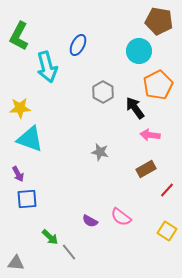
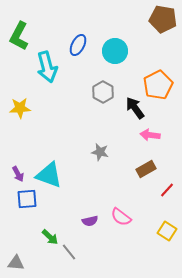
brown pentagon: moved 4 px right, 2 px up
cyan circle: moved 24 px left
cyan triangle: moved 19 px right, 36 px down
purple semicircle: rotated 42 degrees counterclockwise
